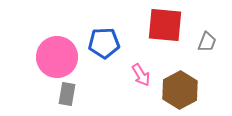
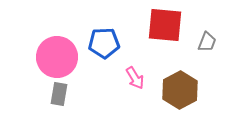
pink arrow: moved 6 px left, 3 px down
gray rectangle: moved 8 px left
